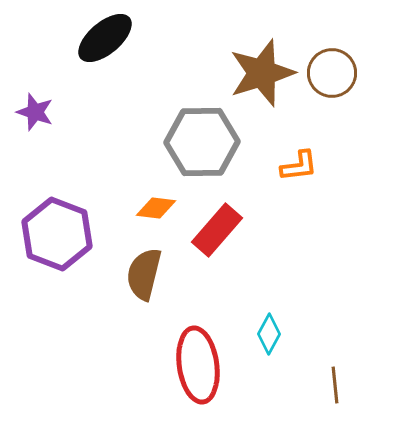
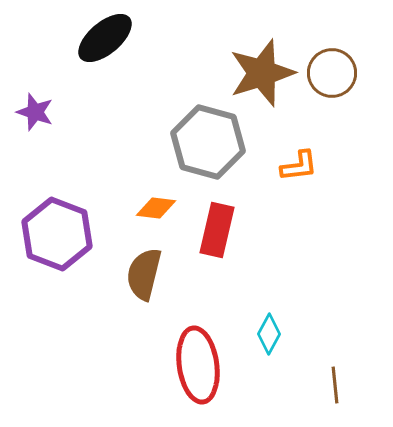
gray hexagon: moved 6 px right; rotated 16 degrees clockwise
red rectangle: rotated 28 degrees counterclockwise
